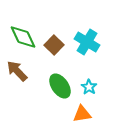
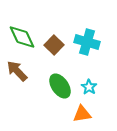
green diamond: moved 1 px left
cyan cross: rotated 15 degrees counterclockwise
